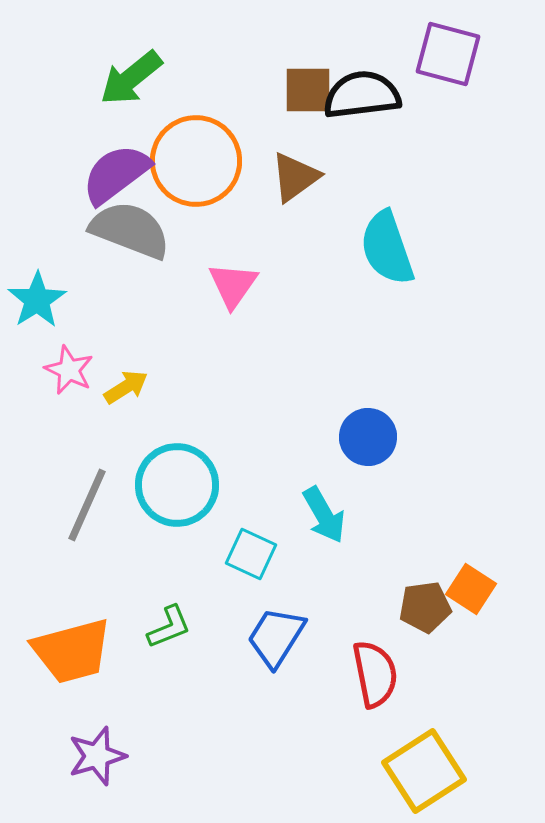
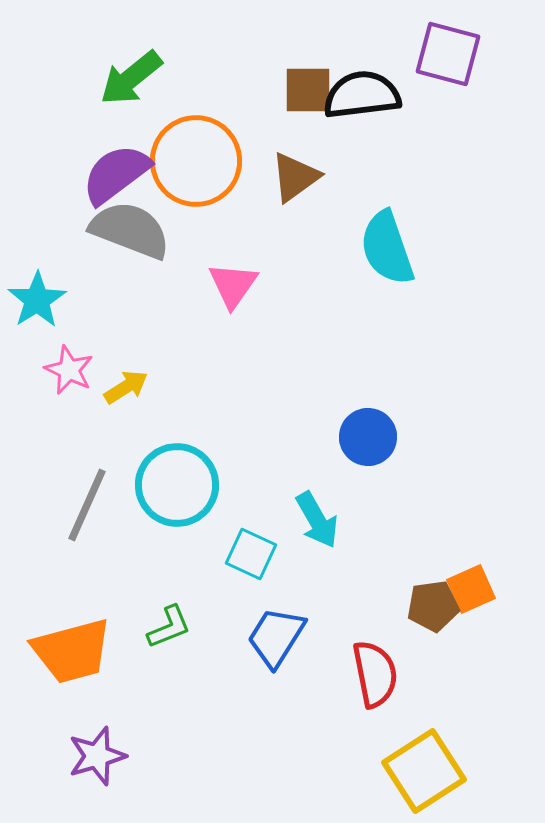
cyan arrow: moved 7 px left, 5 px down
orange square: rotated 33 degrees clockwise
brown pentagon: moved 8 px right, 1 px up
